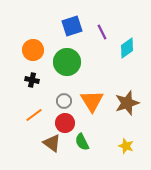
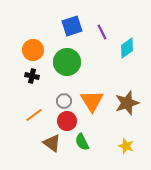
black cross: moved 4 px up
red circle: moved 2 px right, 2 px up
